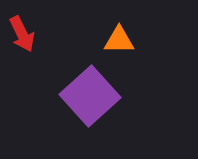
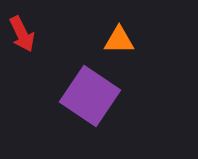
purple square: rotated 14 degrees counterclockwise
